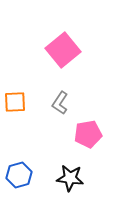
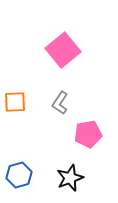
black star: rotated 28 degrees counterclockwise
